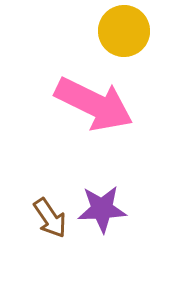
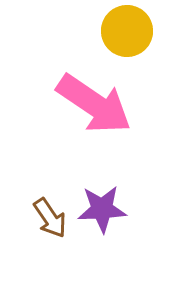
yellow circle: moved 3 px right
pink arrow: rotated 8 degrees clockwise
